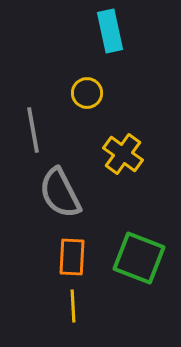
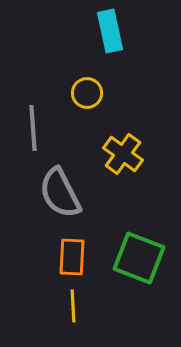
gray line: moved 2 px up; rotated 6 degrees clockwise
